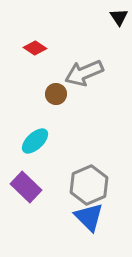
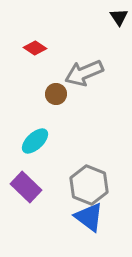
gray hexagon: rotated 15 degrees counterclockwise
blue triangle: rotated 8 degrees counterclockwise
